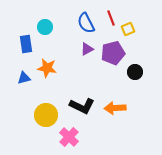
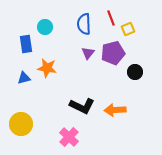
blue semicircle: moved 2 px left, 1 px down; rotated 25 degrees clockwise
purple triangle: moved 1 px right, 4 px down; rotated 24 degrees counterclockwise
orange arrow: moved 2 px down
yellow circle: moved 25 px left, 9 px down
